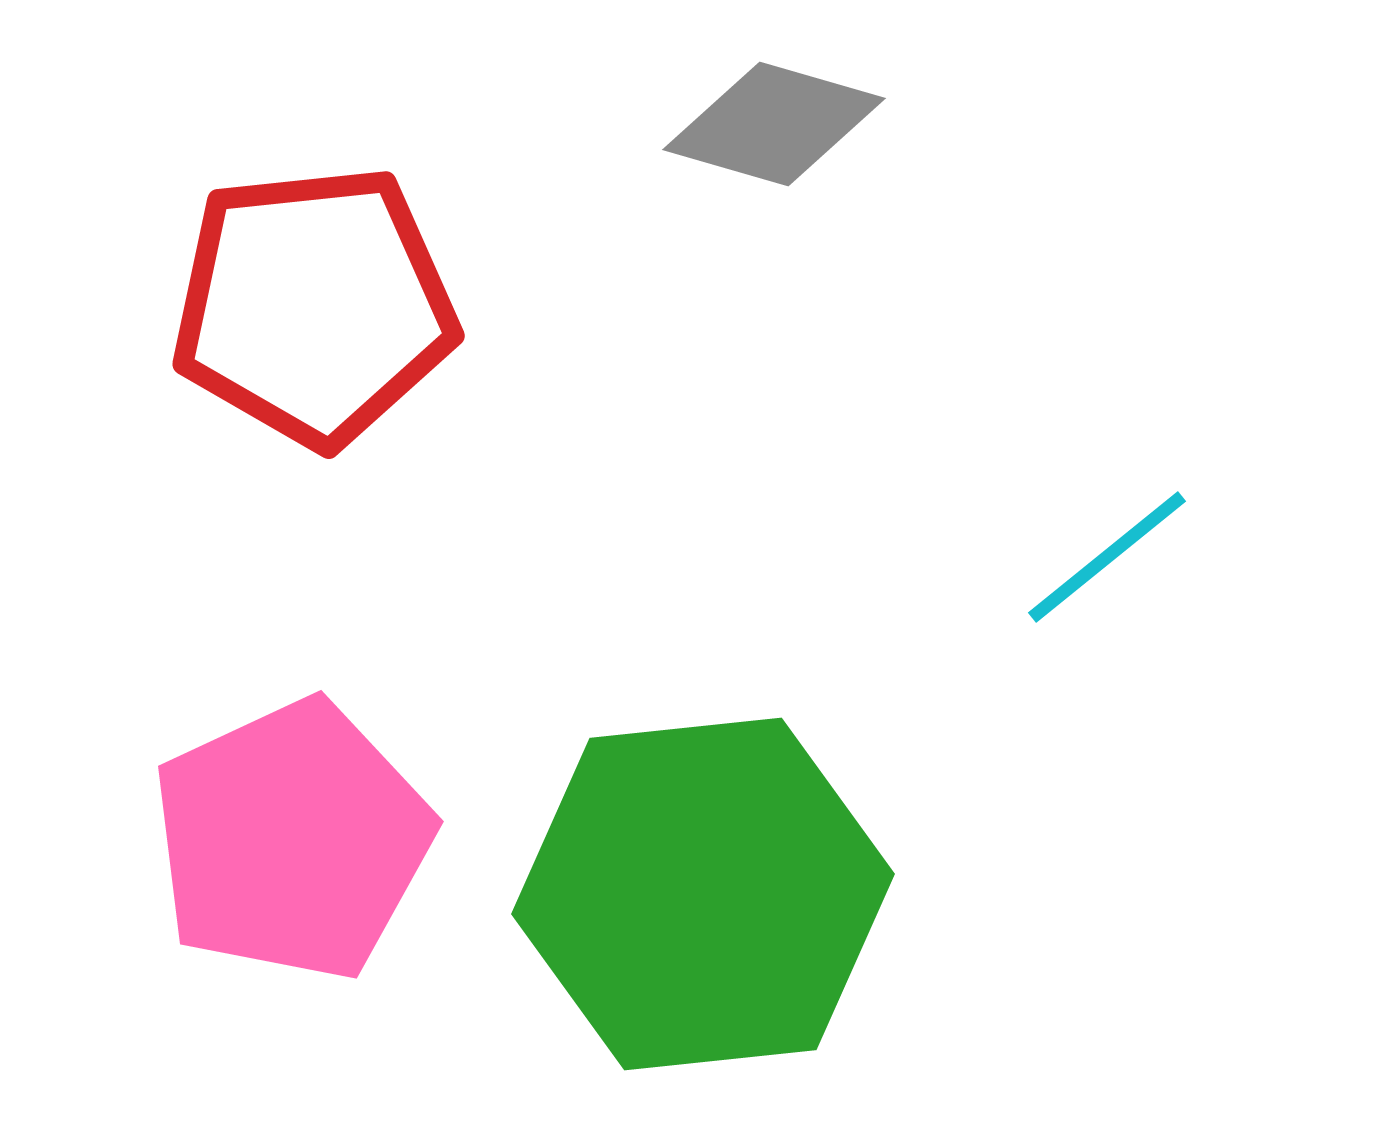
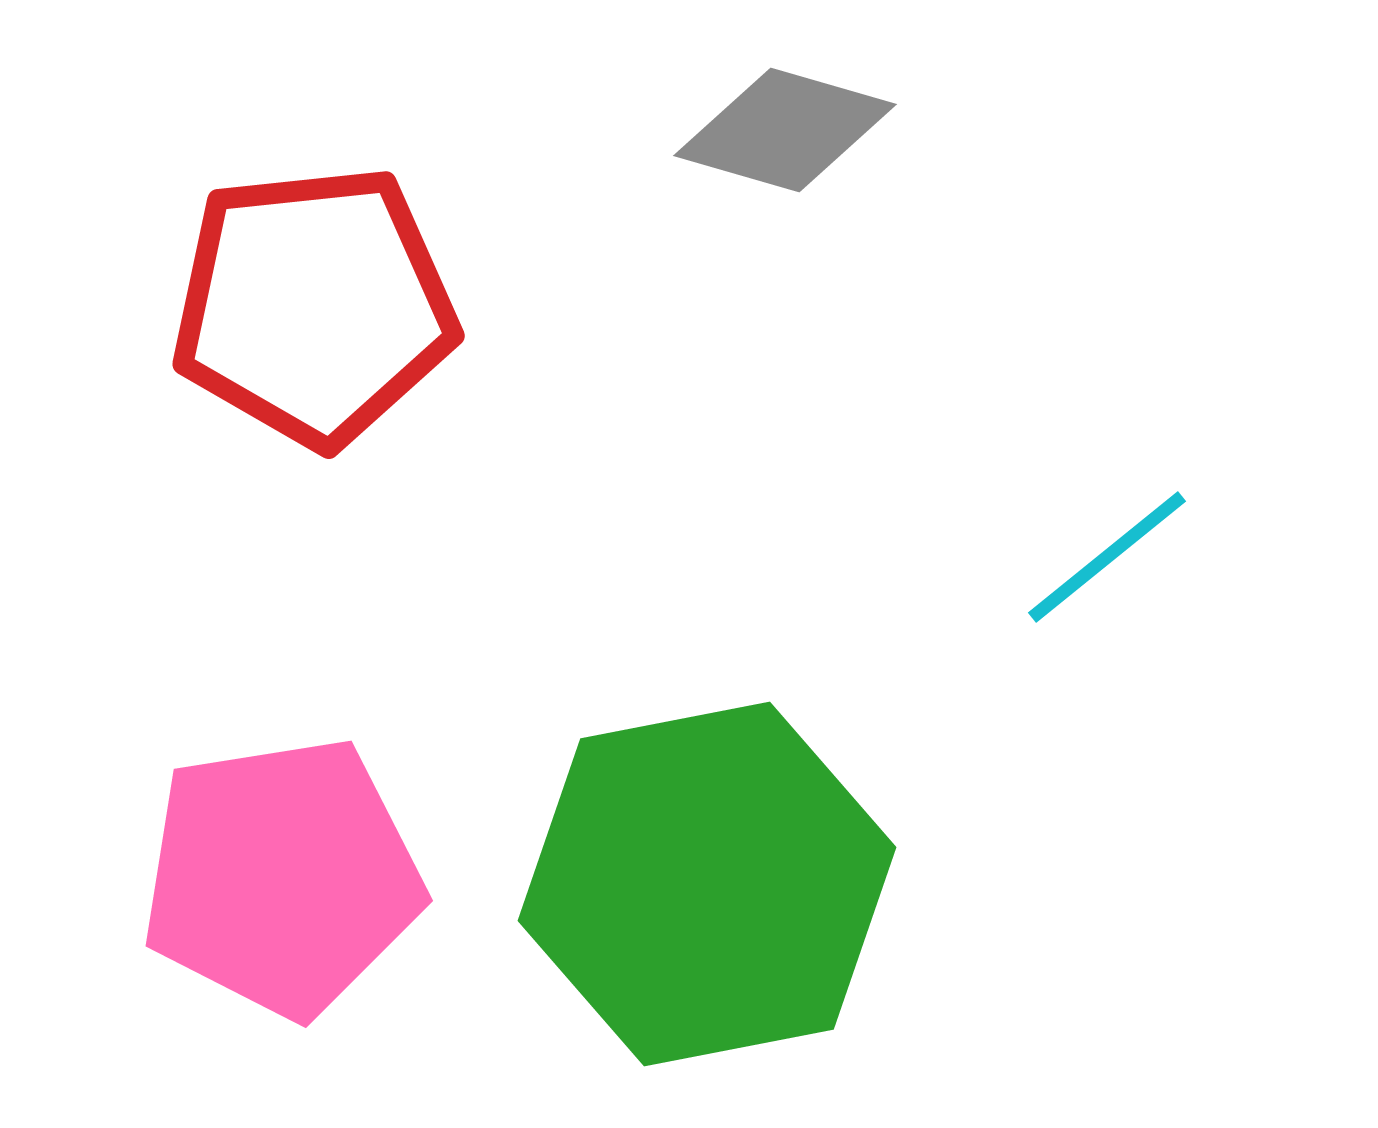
gray diamond: moved 11 px right, 6 px down
pink pentagon: moved 10 px left, 37 px down; rotated 16 degrees clockwise
green hexagon: moved 4 px right, 10 px up; rotated 5 degrees counterclockwise
